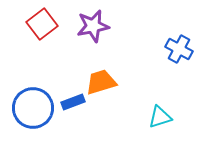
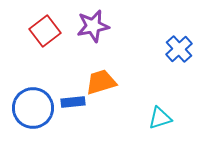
red square: moved 3 px right, 7 px down
blue cross: rotated 20 degrees clockwise
blue rectangle: rotated 15 degrees clockwise
cyan triangle: moved 1 px down
